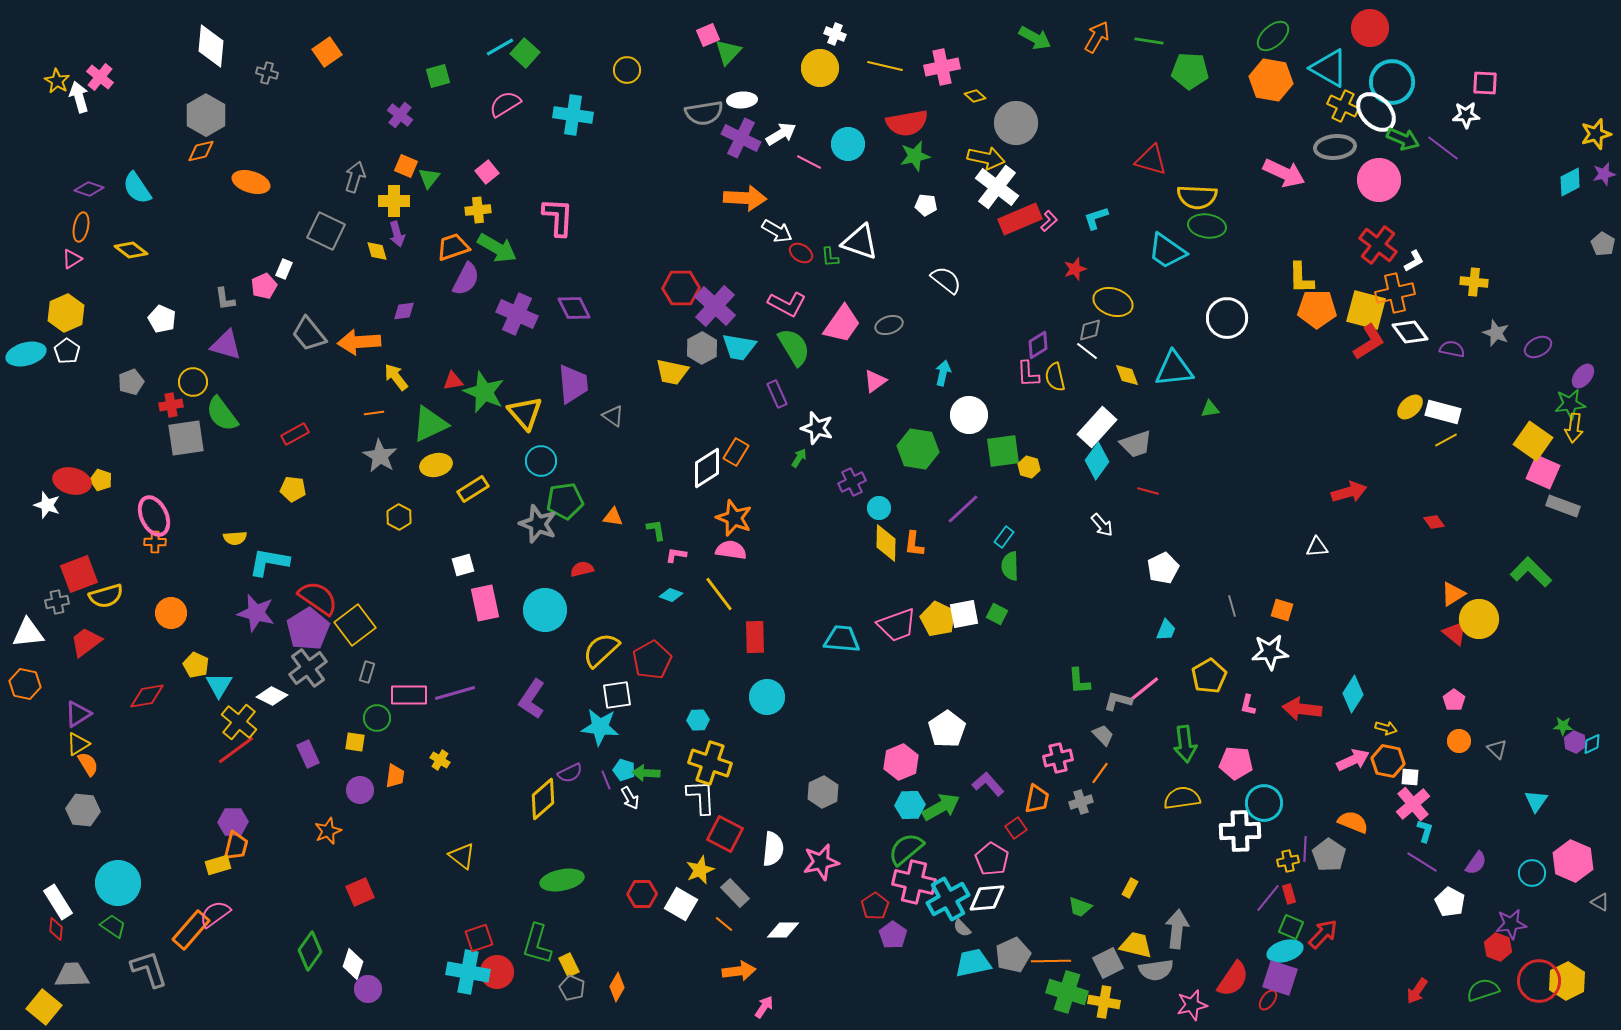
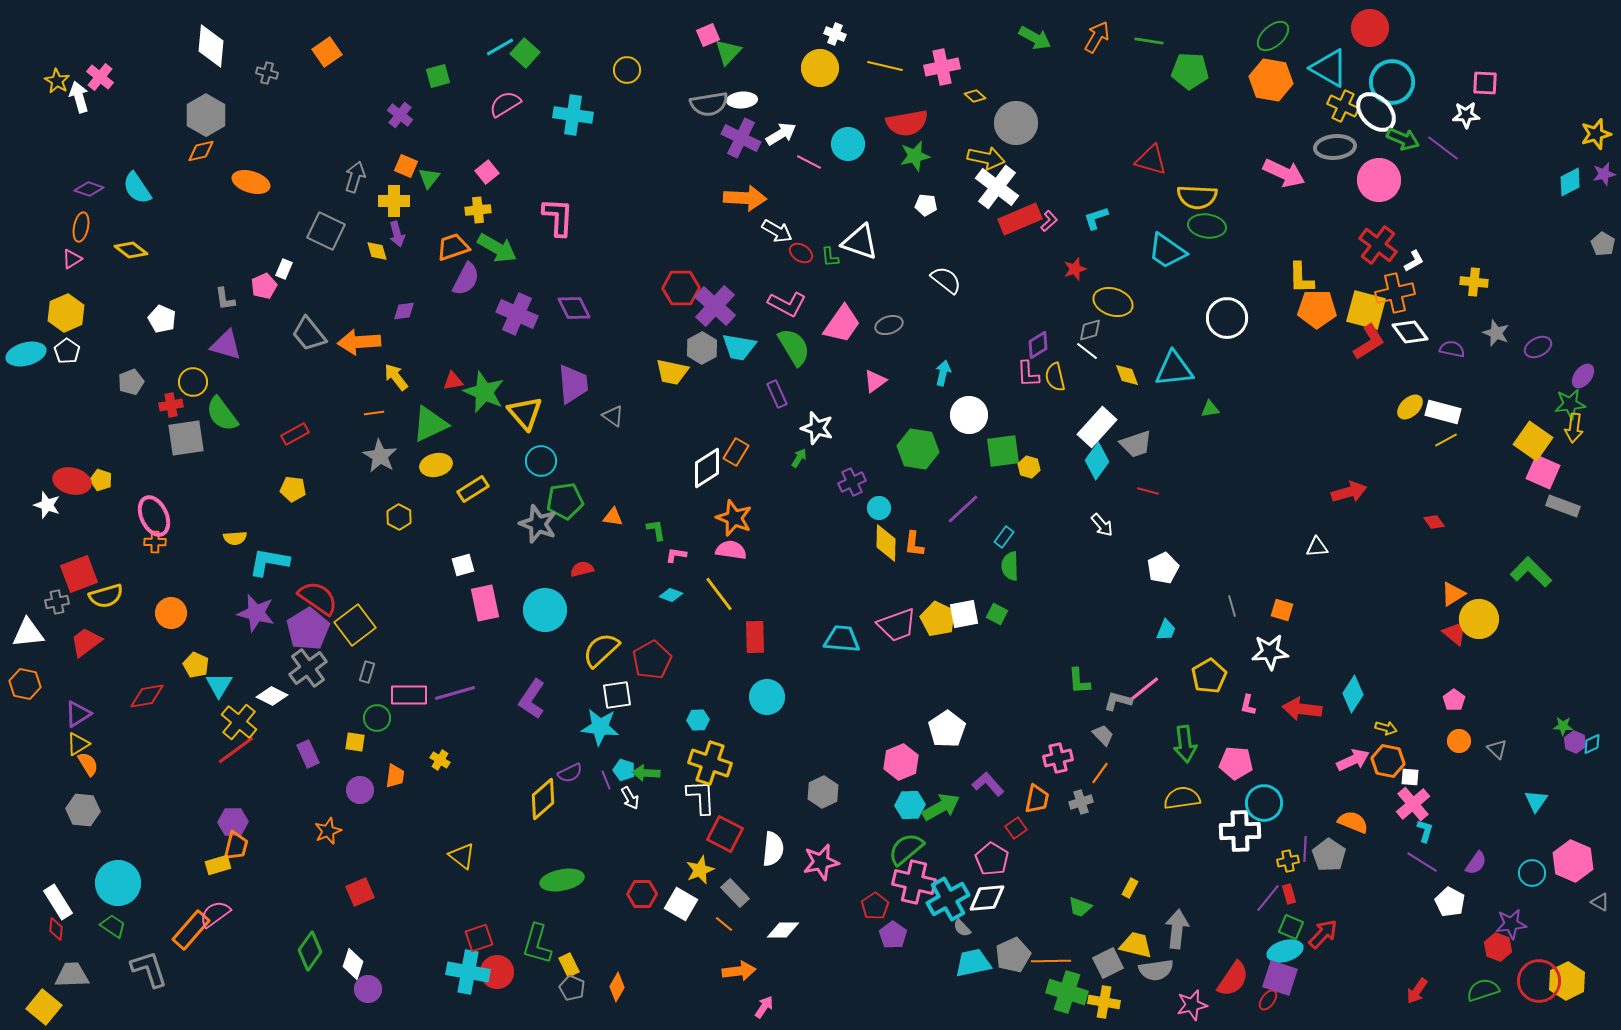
gray semicircle at (704, 113): moved 5 px right, 9 px up
